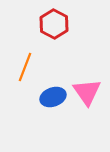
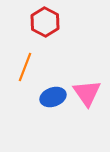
red hexagon: moved 9 px left, 2 px up
pink triangle: moved 1 px down
